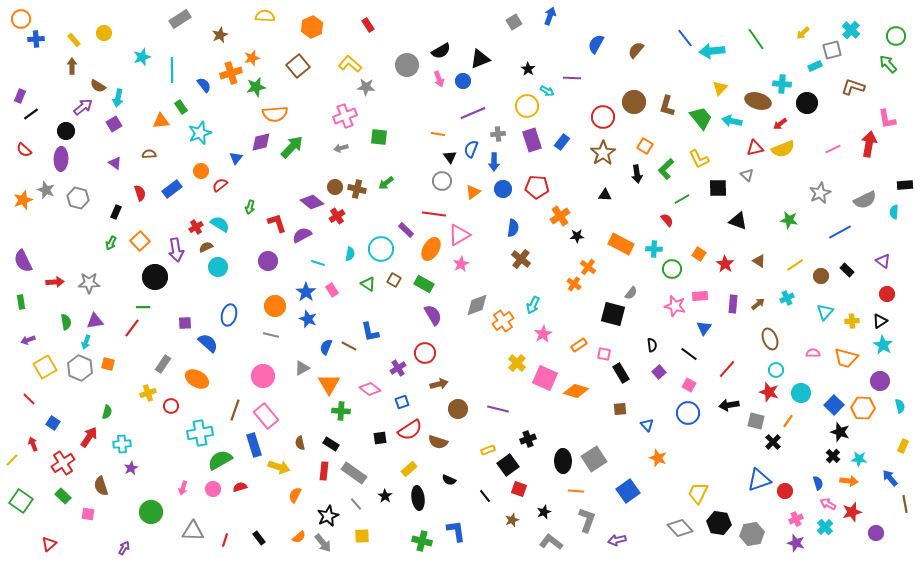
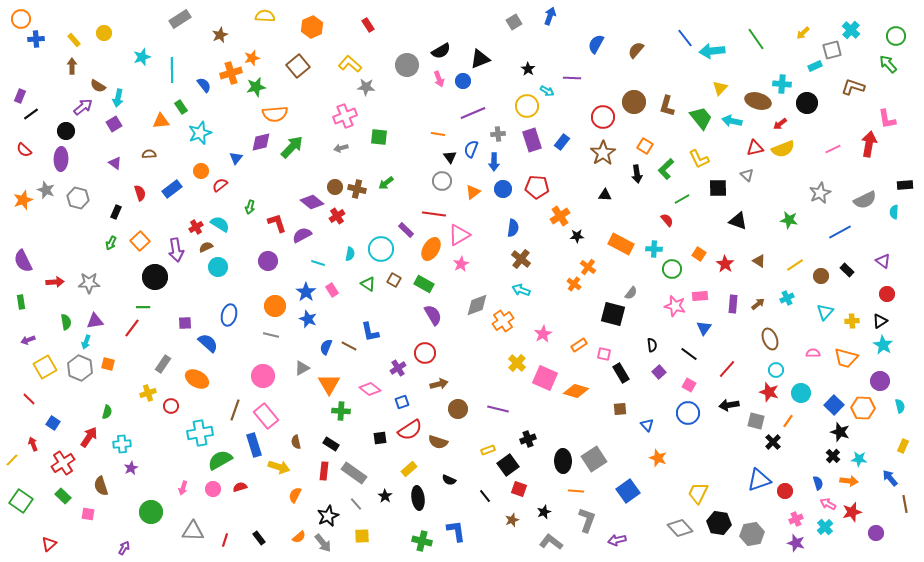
cyan arrow at (533, 305): moved 12 px left, 15 px up; rotated 84 degrees clockwise
brown semicircle at (300, 443): moved 4 px left, 1 px up
